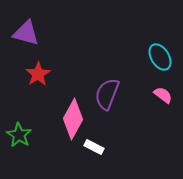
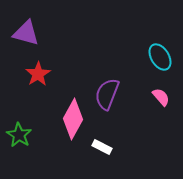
pink semicircle: moved 2 px left, 2 px down; rotated 12 degrees clockwise
white rectangle: moved 8 px right
